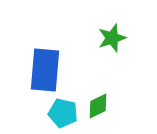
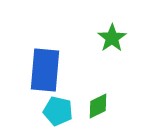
green star: rotated 16 degrees counterclockwise
cyan pentagon: moved 5 px left, 2 px up
